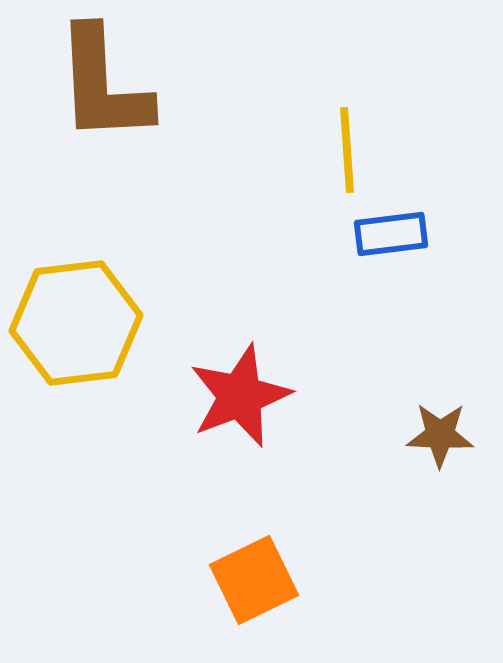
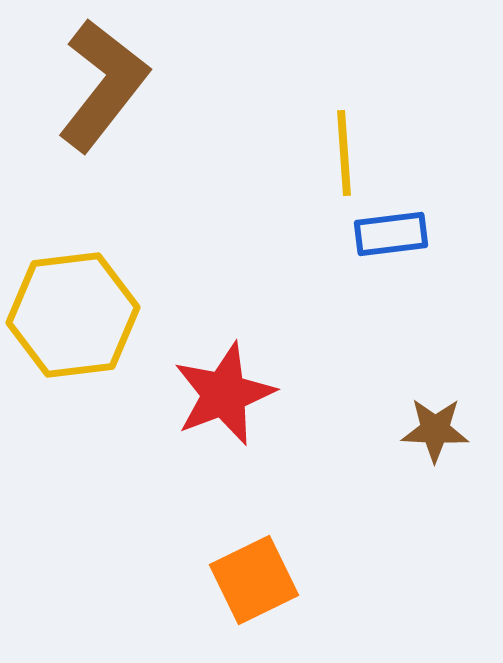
brown L-shape: rotated 139 degrees counterclockwise
yellow line: moved 3 px left, 3 px down
yellow hexagon: moved 3 px left, 8 px up
red star: moved 16 px left, 2 px up
brown star: moved 5 px left, 5 px up
